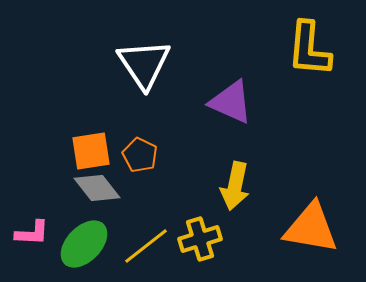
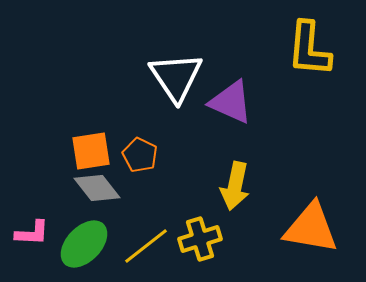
white triangle: moved 32 px right, 13 px down
